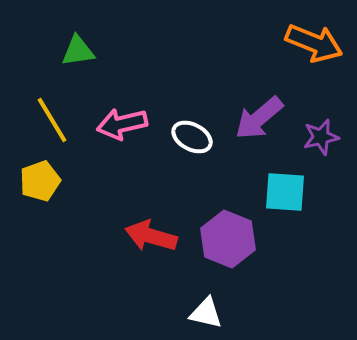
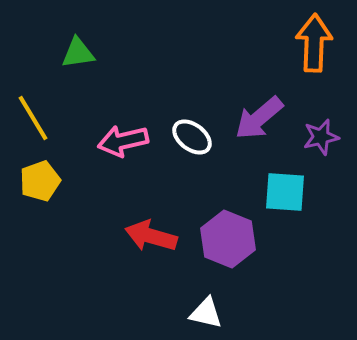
orange arrow: rotated 110 degrees counterclockwise
green triangle: moved 2 px down
yellow line: moved 19 px left, 2 px up
pink arrow: moved 1 px right, 17 px down
white ellipse: rotated 9 degrees clockwise
